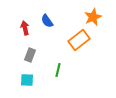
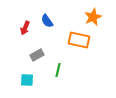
red arrow: rotated 144 degrees counterclockwise
orange rectangle: rotated 50 degrees clockwise
gray rectangle: moved 7 px right; rotated 40 degrees clockwise
